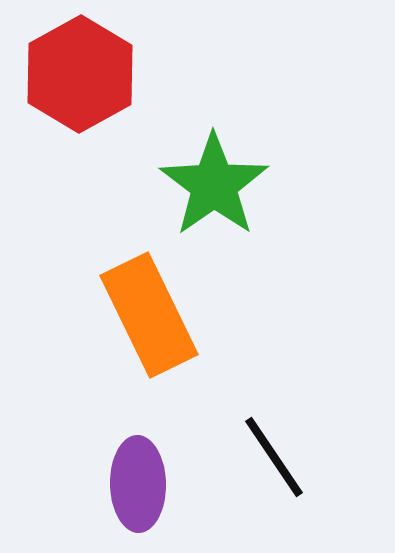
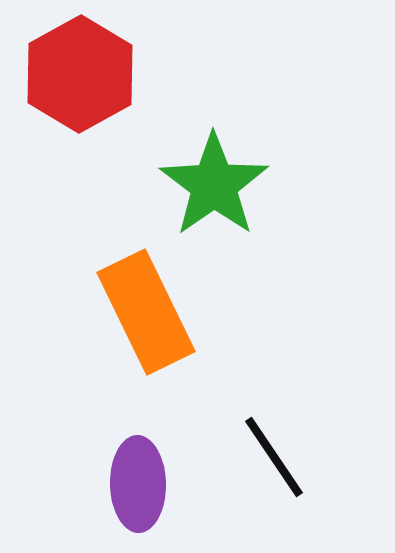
orange rectangle: moved 3 px left, 3 px up
